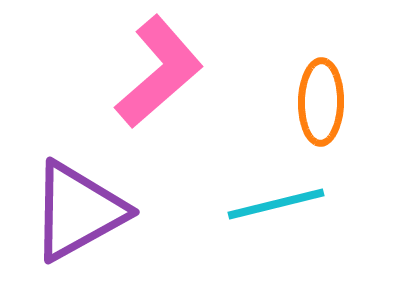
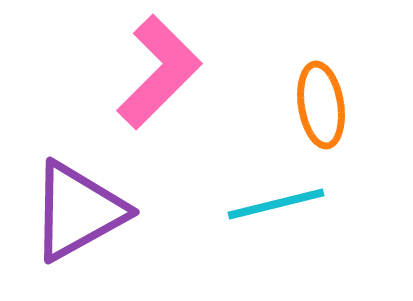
pink L-shape: rotated 4 degrees counterclockwise
orange ellipse: moved 3 px down; rotated 10 degrees counterclockwise
